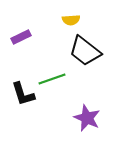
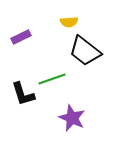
yellow semicircle: moved 2 px left, 2 px down
purple star: moved 15 px left
